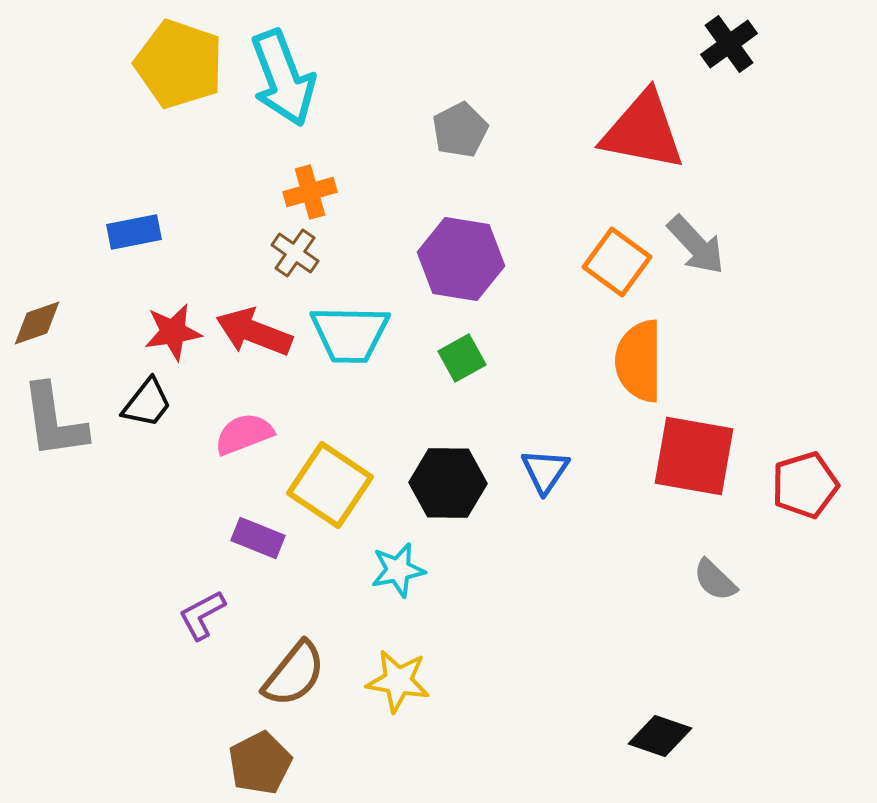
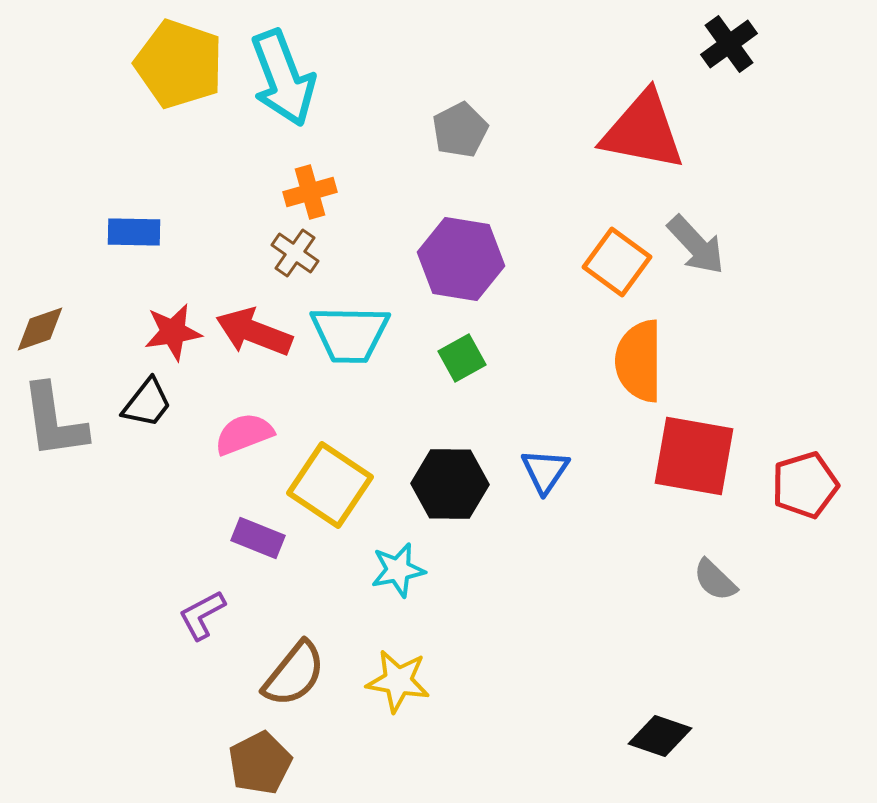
blue rectangle: rotated 12 degrees clockwise
brown diamond: moved 3 px right, 6 px down
black hexagon: moved 2 px right, 1 px down
